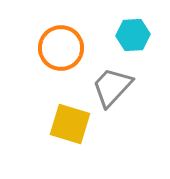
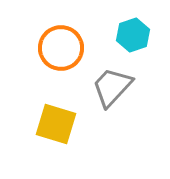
cyan hexagon: rotated 16 degrees counterclockwise
yellow square: moved 14 px left
